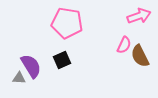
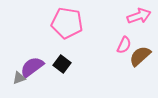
brown semicircle: rotated 75 degrees clockwise
black square: moved 4 px down; rotated 30 degrees counterclockwise
purple semicircle: moved 1 px right, 1 px down; rotated 95 degrees counterclockwise
gray triangle: rotated 24 degrees counterclockwise
